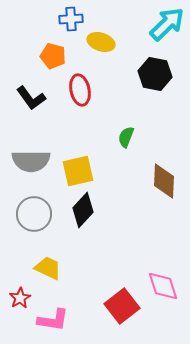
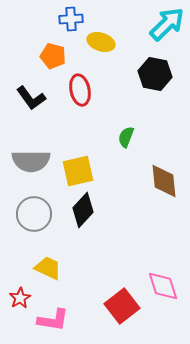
brown diamond: rotated 9 degrees counterclockwise
